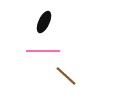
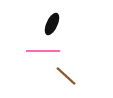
black ellipse: moved 8 px right, 2 px down
